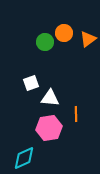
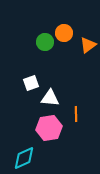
orange triangle: moved 6 px down
